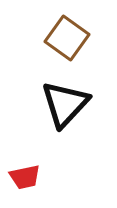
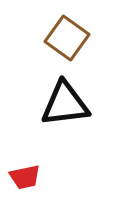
black triangle: rotated 40 degrees clockwise
